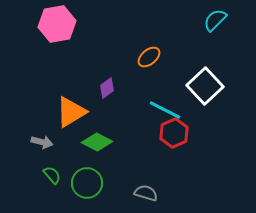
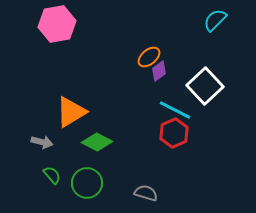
purple diamond: moved 52 px right, 17 px up
cyan line: moved 10 px right
